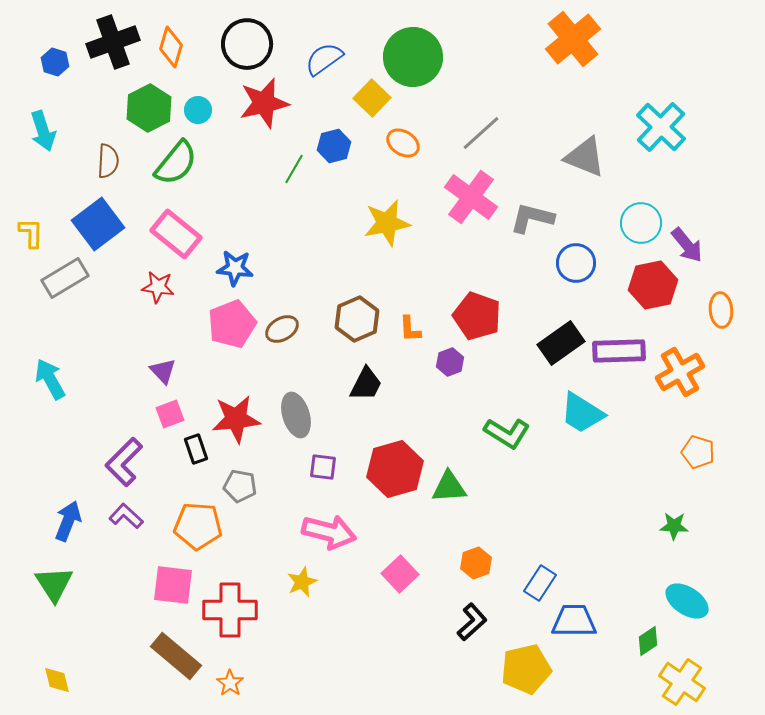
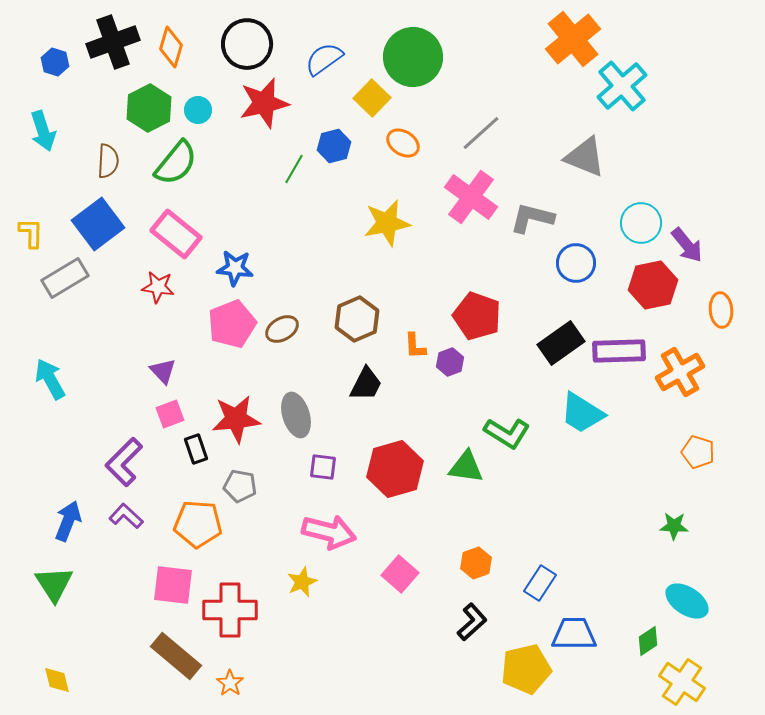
cyan cross at (661, 127): moved 39 px left, 41 px up; rotated 6 degrees clockwise
orange L-shape at (410, 329): moved 5 px right, 17 px down
green triangle at (449, 487): moved 17 px right, 20 px up; rotated 12 degrees clockwise
orange pentagon at (198, 526): moved 2 px up
pink square at (400, 574): rotated 6 degrees counterclockwise
blue trapezoid at (574, 621): moved 13 px down
